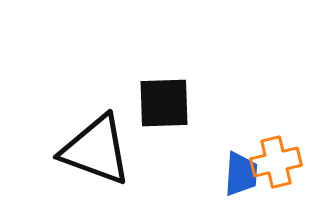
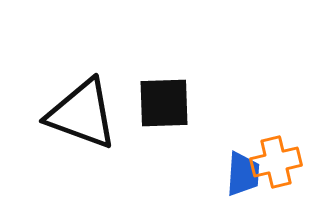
black triangle: moved 14 px left, 36 px up
blue trapezoid: moved 2 px right
